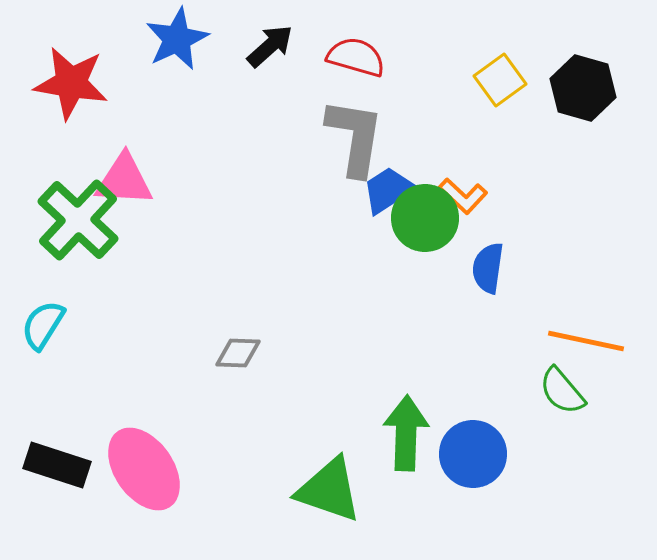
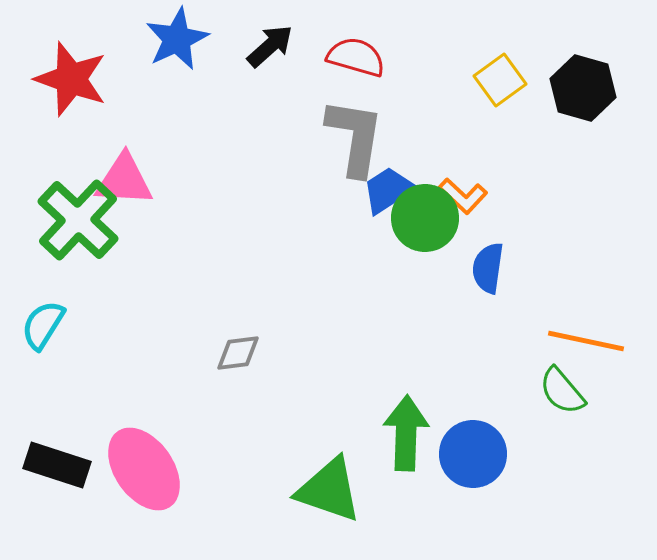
red star: moved 4 px up; rotated 10 degrees clockwise
gray diamond: rotated 9 degrees counterclockwise
